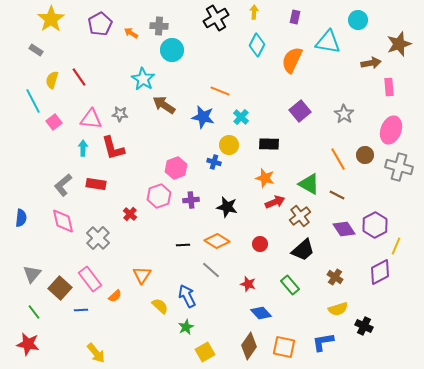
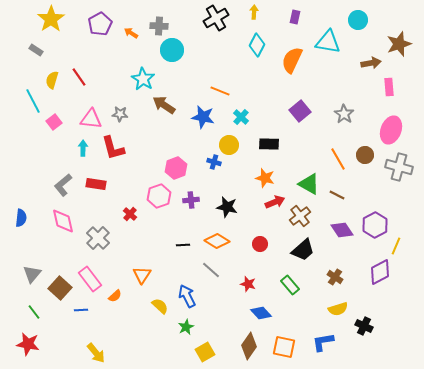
purple diamond at (344, 229): moved 2 px left, 1 px down
